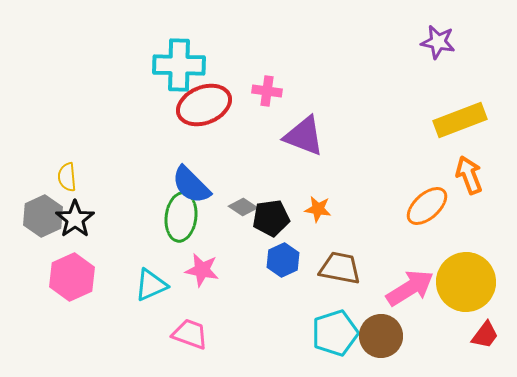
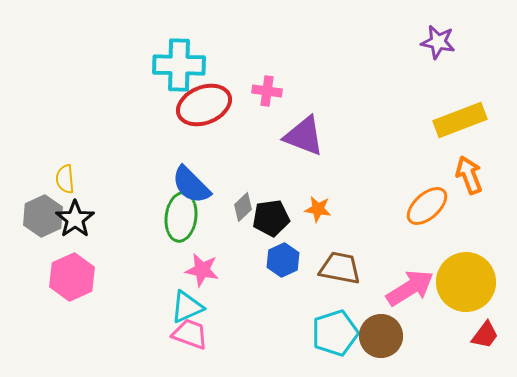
yellow semicircle: moved 2 px left, 2 px down
gray diamond: rotated 76 degrees counterclockwise
cyan triangle: moved 36 px right, 22 px down
